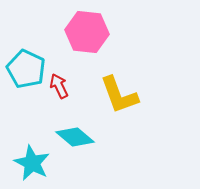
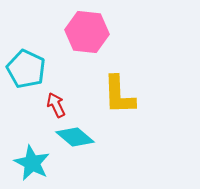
red arrow: moved 3 px left, 19 px down
yellow L-shape: rotated 18 degrees clockwise
